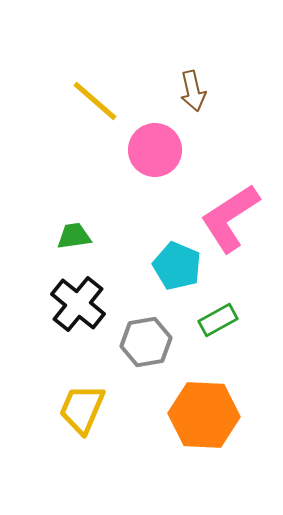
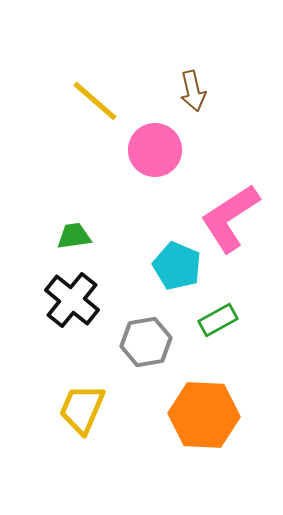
black cross: moved 6 px left, 4 px up
